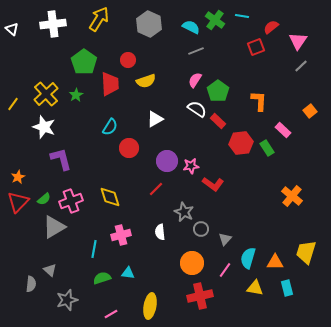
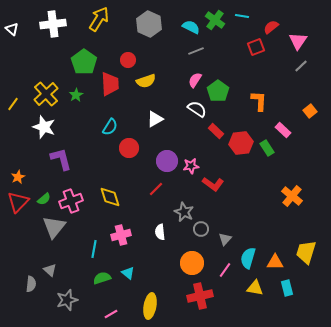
red rectangle at (218, 121): moved 2 px left, 10 px down
gray triangle at (54, 227): rotated 20 degrees counterclockwise
cyan triangle at (128, 273): rotated 32 degrees clockwise
